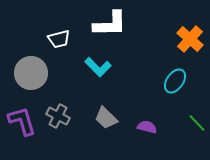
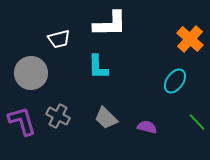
cyan L-shape: rotated 44 degrees clockwise
green line: moved 1 px up
